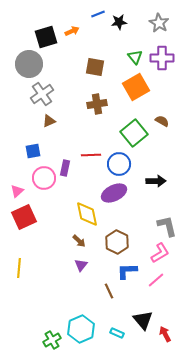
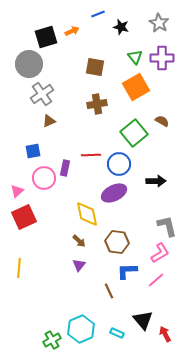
black star: moved 2 px right, 5 px down; rotated 21 degrees clockwise
brown hexagon: rotated 20 degrees counterclockwise
purple triangle: moved 2 px left
